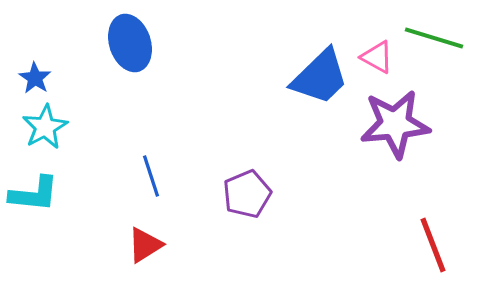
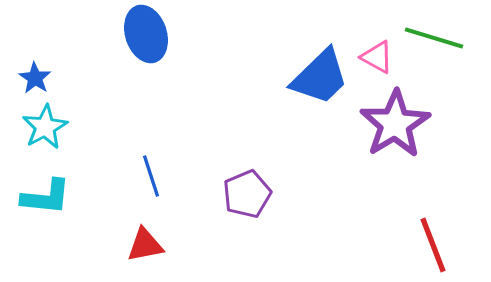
blue ellipse: moved 16 px right, 9 px up
purple star: rotated 26 degrees counterclockwise
cyan L-shape: moved 12 px right, 3 px down
red triangle: rotated 21 degrees clockwise
